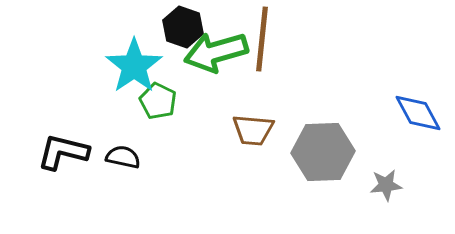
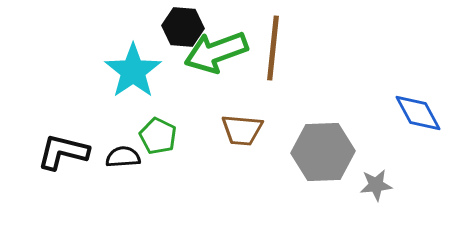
black hexagon: rotated 15 degrees counterclockwise
brown line: moved 11 px right, 9 px down
green arrow: rotated 4 degrees counterclockwise
cyan star: moved 1 px left, 5 px down
green pentagon: moved 35 px down
brown trapezoid: moved 11 px left
black semicircle: rotated 16 degrees counterclockwise
gray star: moved 10 px left
